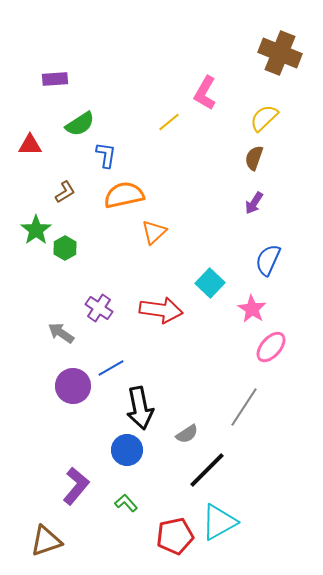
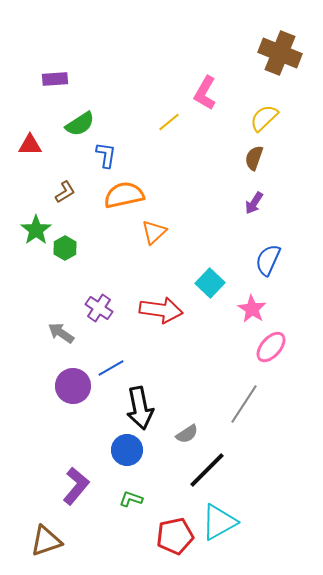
gray line: moved 3 px up
green L-shape: moved 5 px right, 4 px up; rotated 30 degrees counterclockwise
